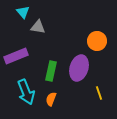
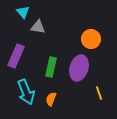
orange circle: moved 6 px left, 2 px up
purple rectangle: rotated 45 degrees counterclockwise
green rectangle: moved 4 px up
